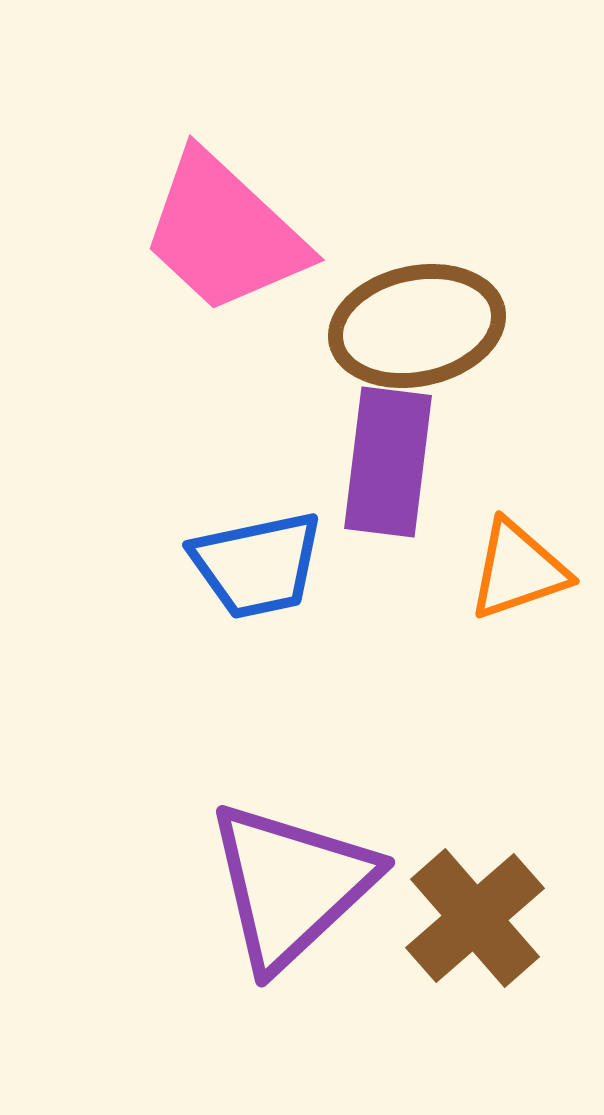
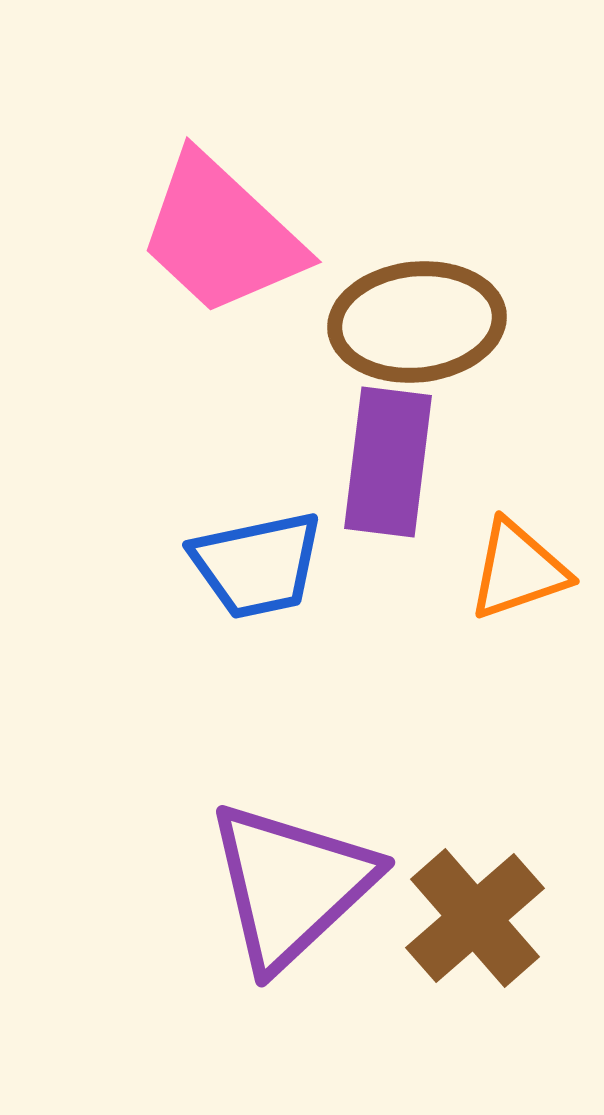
pink trapezoid: moved 3 px left, 2 px down
brown ellipse: moved 4 px up; rotated 6 degrees clockwise
